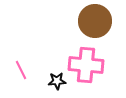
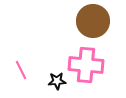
brown circle: moved 2 px left
